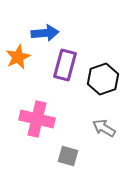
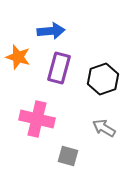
blue arrow: moved 6 px right, 2 px up
orange star: rotated 30 degrees counterclockwise
purple rectangle: moved 6 px left, 3 px down
